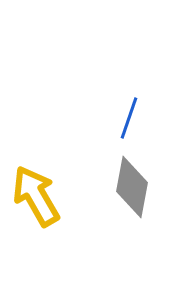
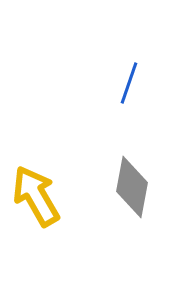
blue line: moved 35 px up
